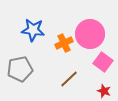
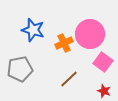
blue star: rotated 10 degrees clockwise
